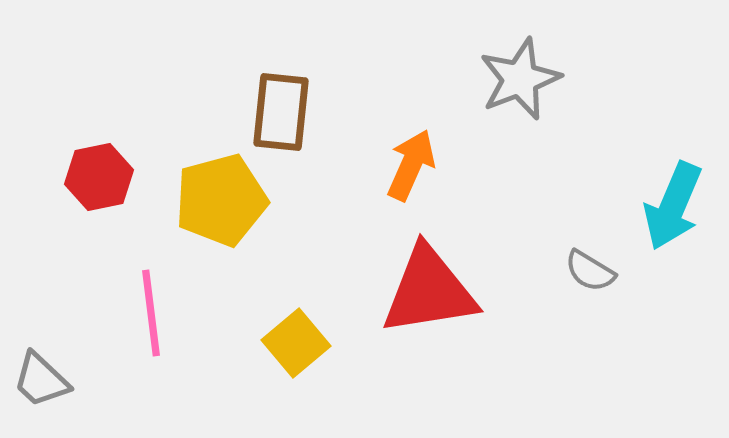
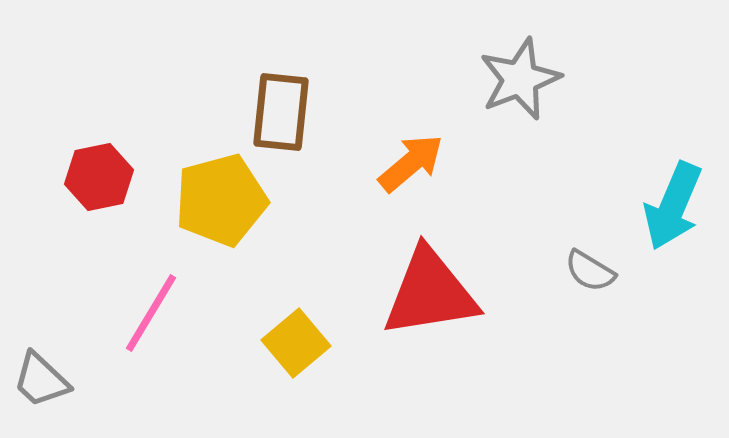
orange arrow: moved 2 px up; rotated 26 degrees clockwise
red triangle: moved 1 px right, 2 px down
pink line: rotated 38 degrees clockwise
